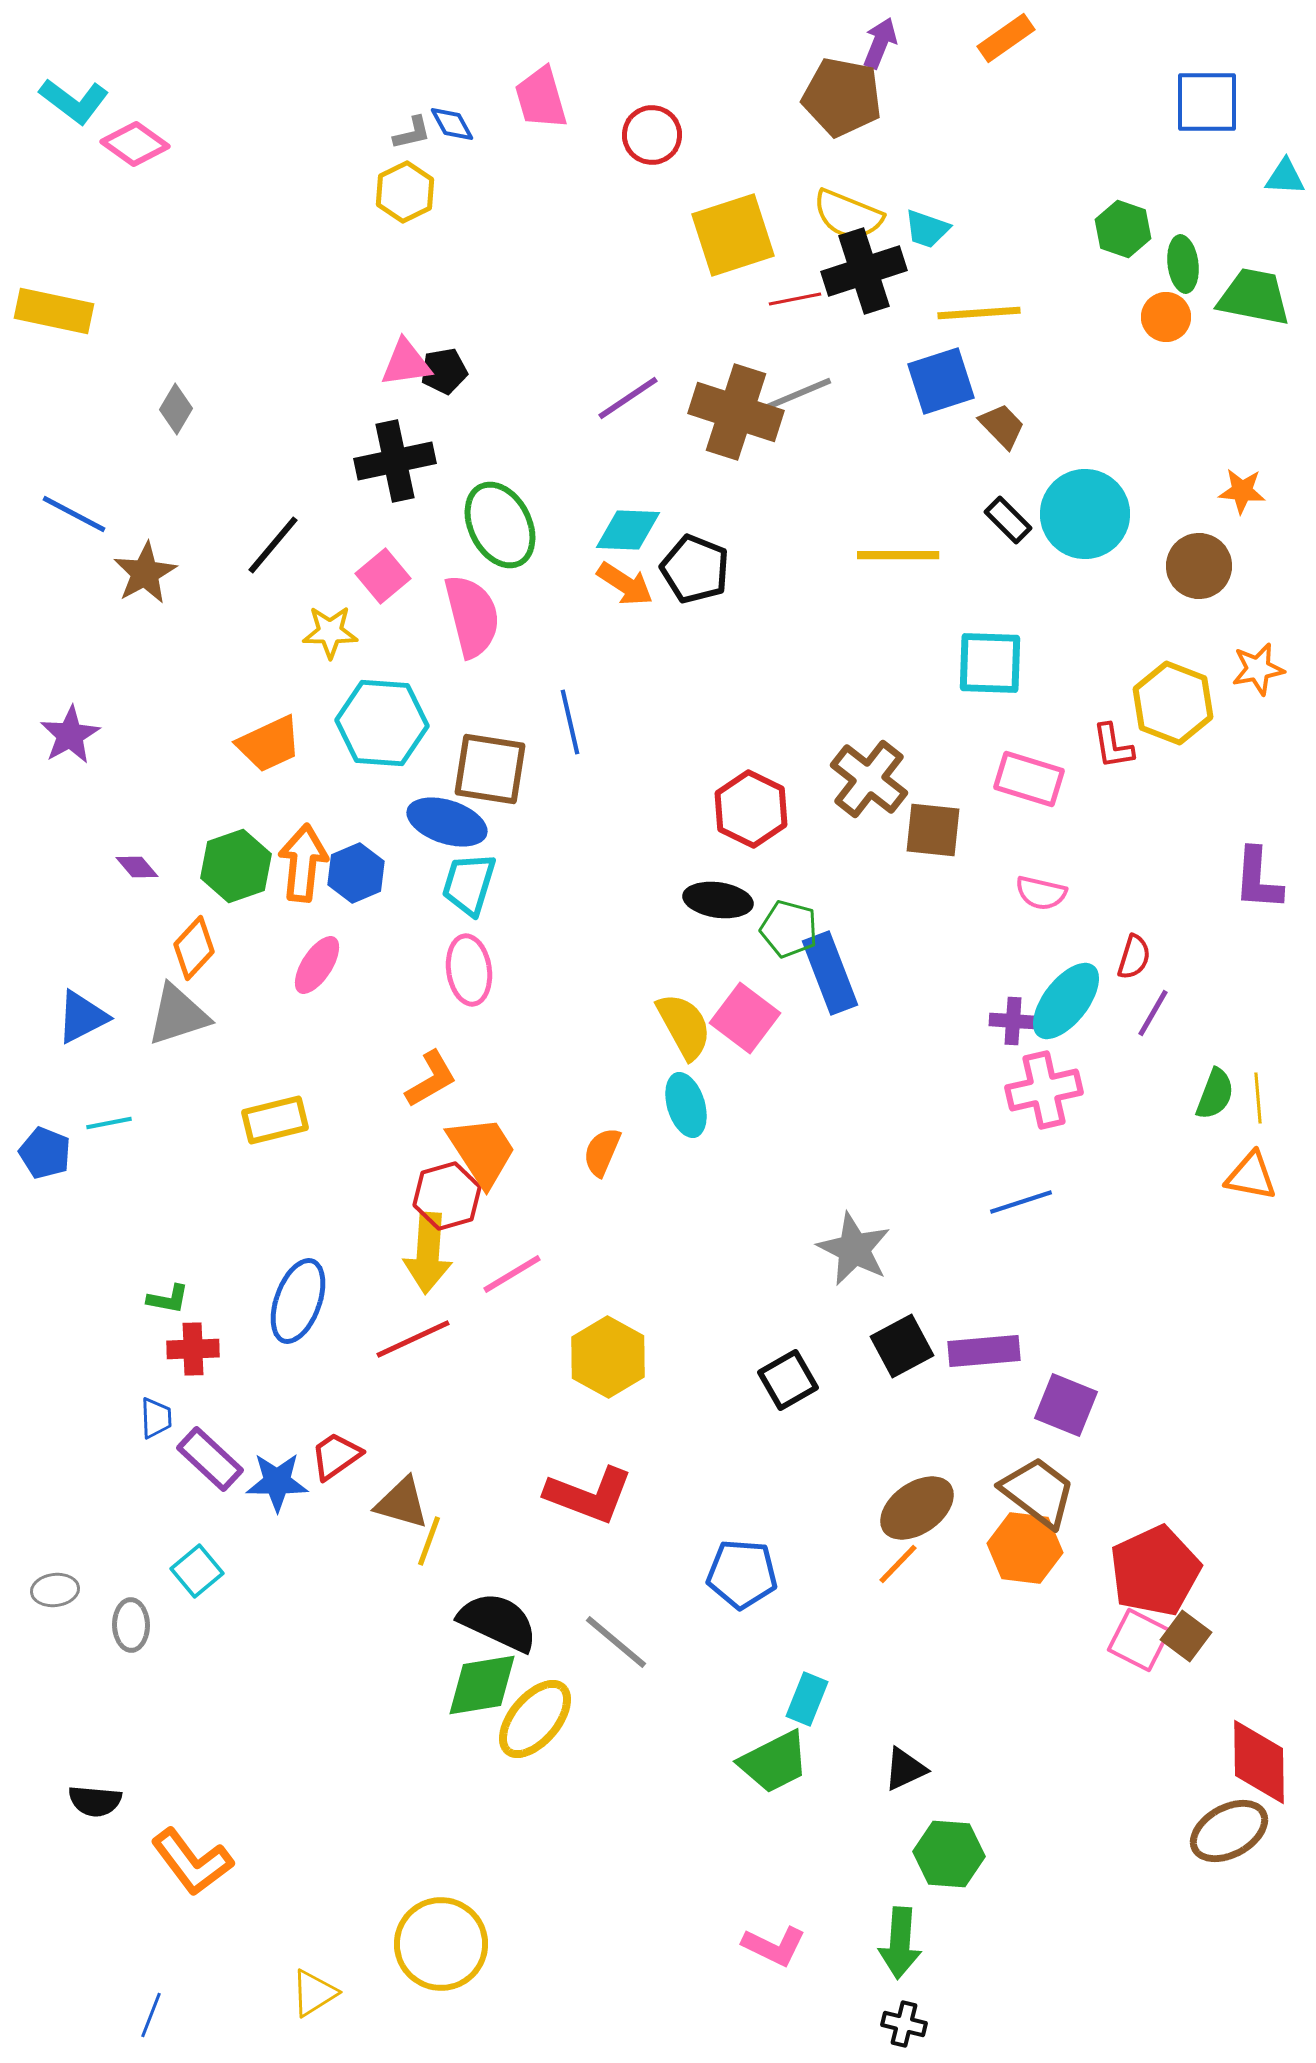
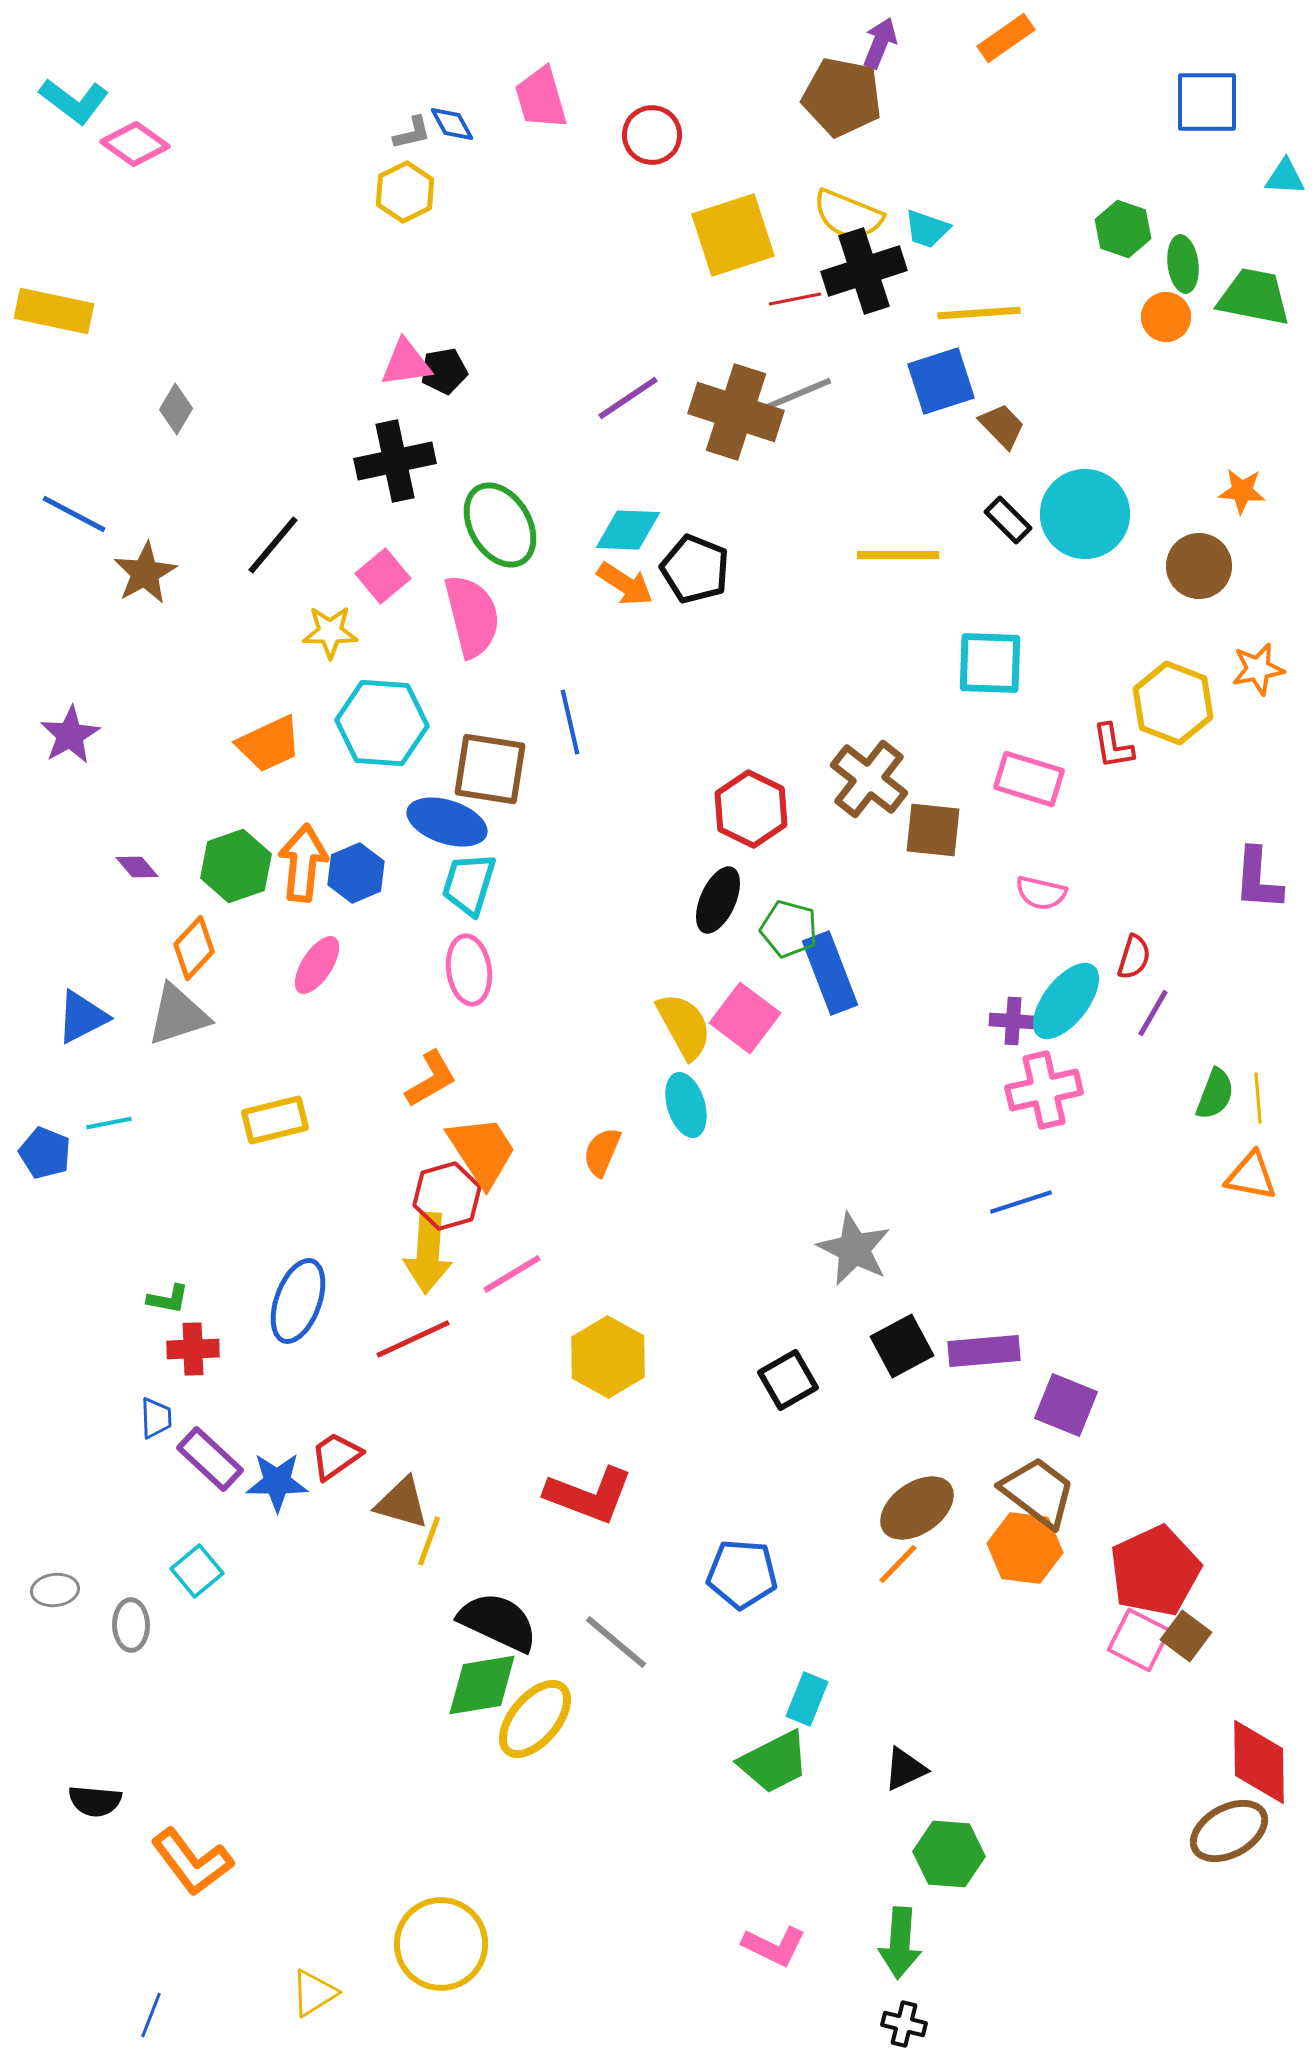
green ellipse at (500, 525): rotated 4 degrees counterclockwise
black ellipse at (718, 900): rotated 74 degrees counterclockwise
